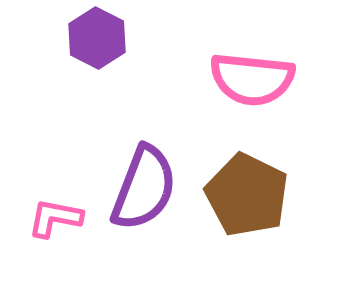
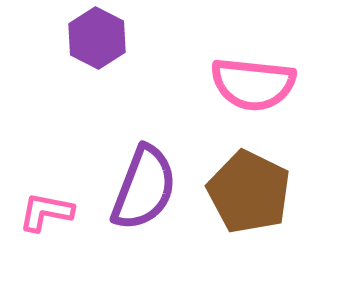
pink semicircle: moved 1 px right, 5 px down
brown pentagon: moved 2 px right, 3 px up
pink L-shape: moved 9 px left, 6 px up
